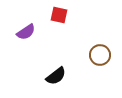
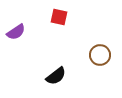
red square: moved 2 px down
purple semicircle: moved 10 px left
